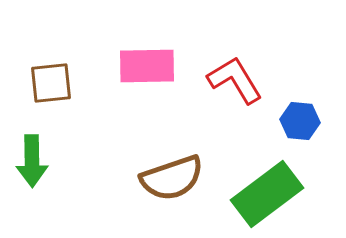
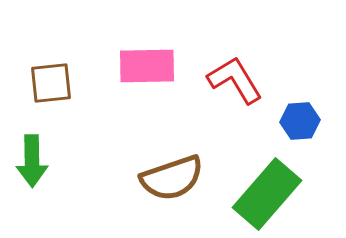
blue hexagon: rotated 9 degrees counterclockwise
green rectangle: rotated 12 degrees counterclockwise
